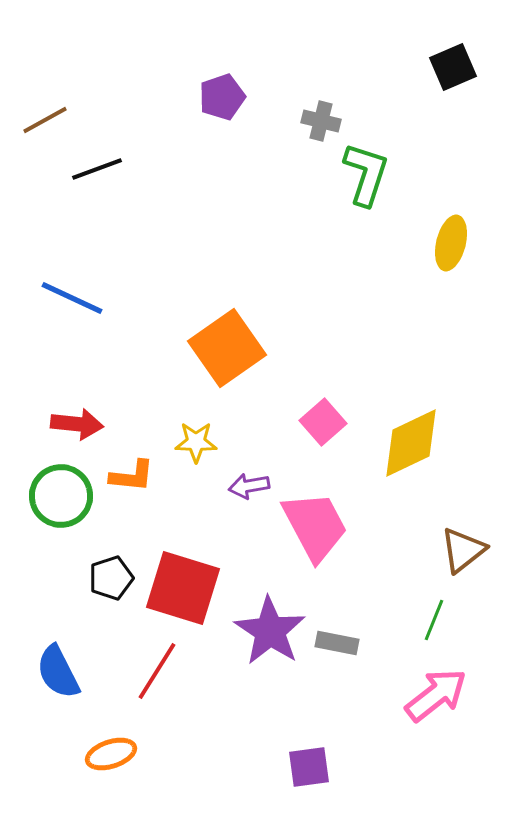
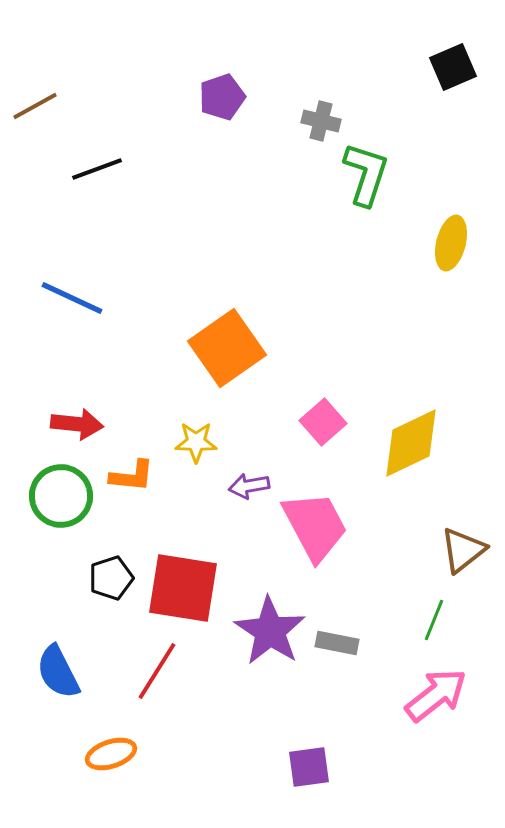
brown line: moved 10 px left, 14 px up
red square: rotated 8 degrees counterclockwise
